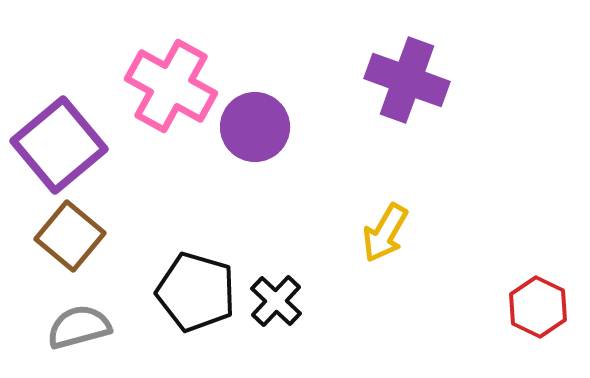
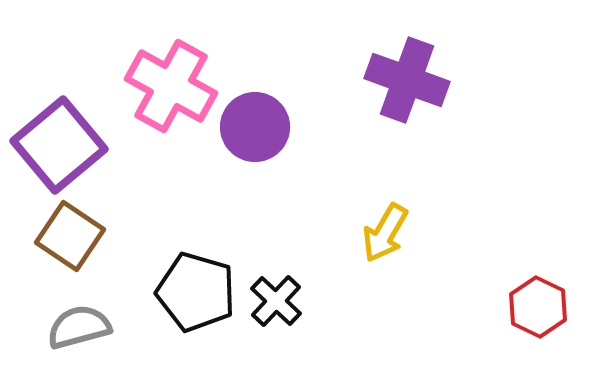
brown square: rotated 6 degrees counterclockwise
